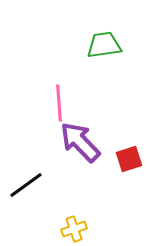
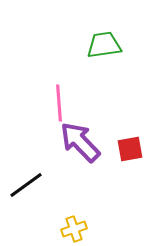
red square: moved 1 px right, 10 px up; rotated 8 degrees clockwise
